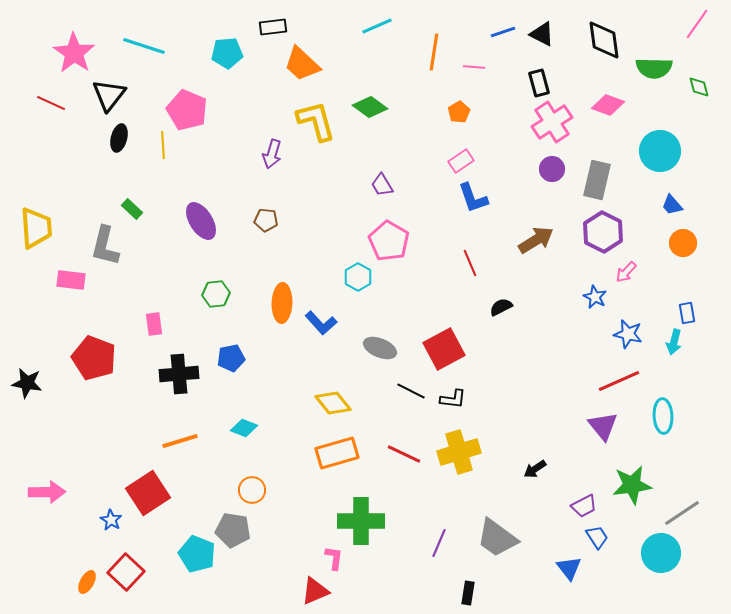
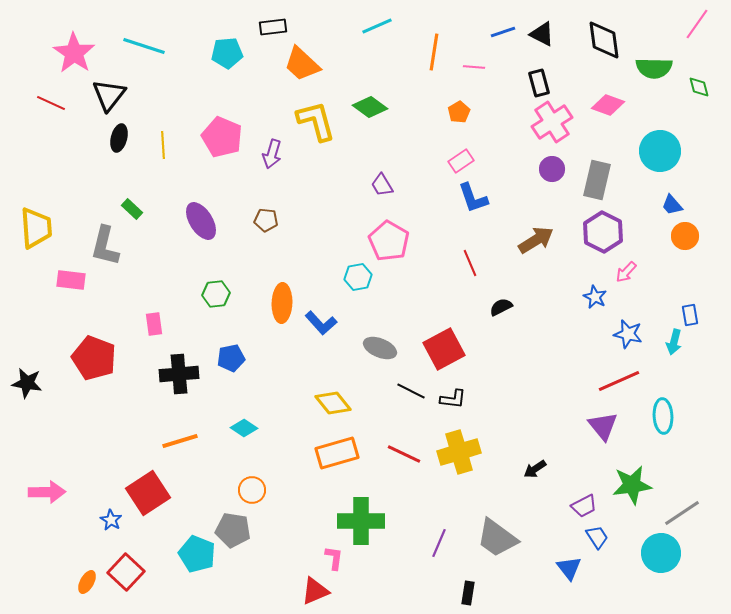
pink pentagon at (187, 110): moved 35 px right, 27 px down
orange circle at (683, 243): moved 2 px right, 7 px up
cyan hexagon at (358, 277): rotated 20 degrees clockwise
blue rectangle at (687, 313): moved 3 px right, 2 px down
cyan diamond at (244, 428): rotated 12 degrees clockwise
